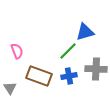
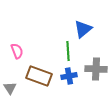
blue triangle: moved 2 px left, 3 px up; rotated 24 degrees counterclockwise
green line: rotated 48 degrees counterclockwise
